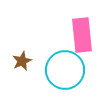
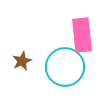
cyan circle: moved 3 px up
